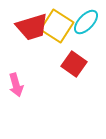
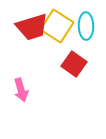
cyan ellipse: moved 4 px down; rotated 44 degrees counterclockwise
pink arrow: moved 5 px right, 5 px down
